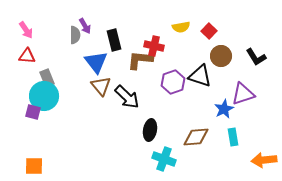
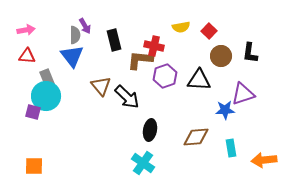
pink arrow: rotated 66 degrees counterclockwise
black L-shape: moved 6 px left, 4 px up; rotated 40 degrees clockwise
blue triangle: moved 24 px left, 6 px up
black triangle: moved 1 px left, 4 px down; rotated 15 degrees counterclockwise
purple hexagon: moved 8 px left, 6 px up
cyan circle: moved 2 px right
blue star: moved 1 px right, 1 px down; rotated 24 degrees clockwise
cyan rectangle: moved 2 px left, 11 px down
cyan cross: moved 21 px left, 4 px down; rotated 15 degrees clockwise
